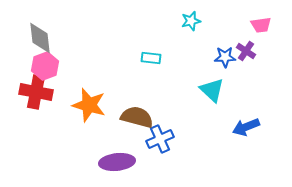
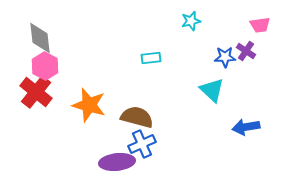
pink trapezoid: moved 1 px left
cyan rectangle: rotated 12 degrees counterclockwise
pink hexagon: rotated 12 degrees counterclockwise
red cross: rotated 28 degrees clockwise
blue arrow: rotated 12 degrees clockwise
blue cross: moved 18 px left, 5 px down
